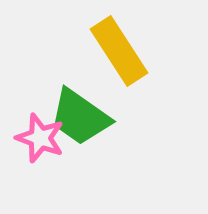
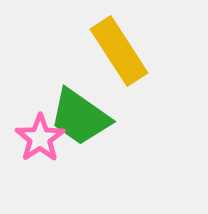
pink star: rotated 18 degrees clockwise
